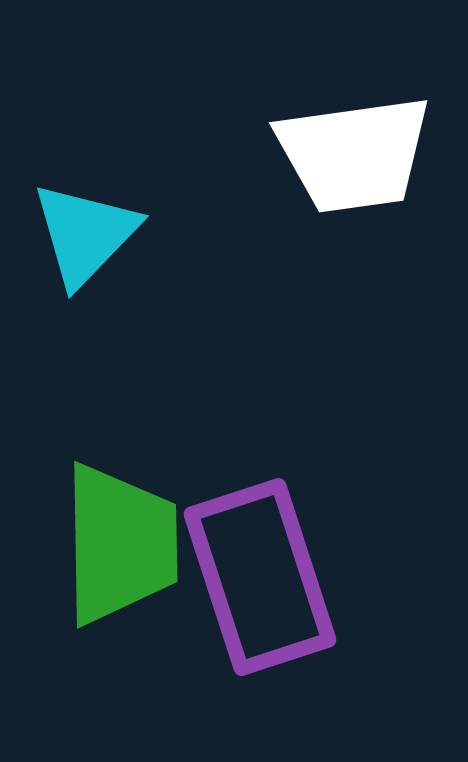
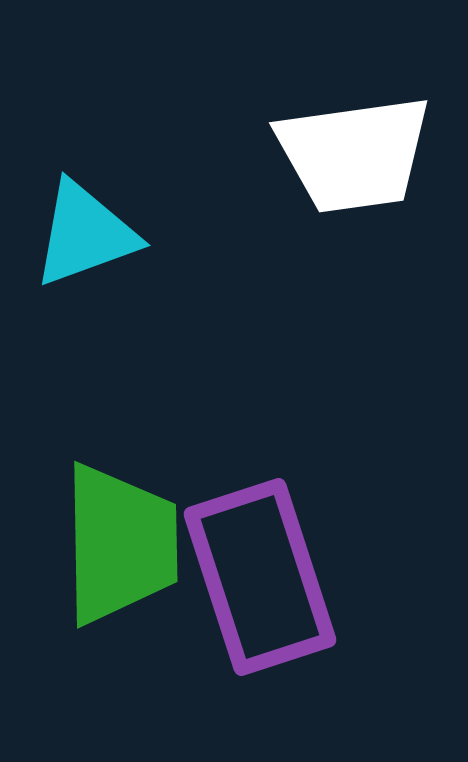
cyan triangle: rotated 26 degrees clockwise
